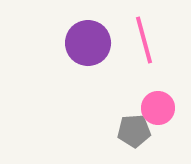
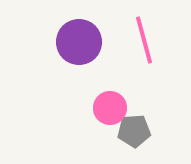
purple circle: moved 9 px left, 1 px up
pink circle: moved 48 px left
